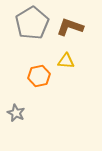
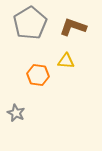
gray pentagon: moved 2 px left
brown L-shape: moved 3 px right
orange hexagon: moved 1 px left, 1 px up; rotated 20 degrees clockwise
